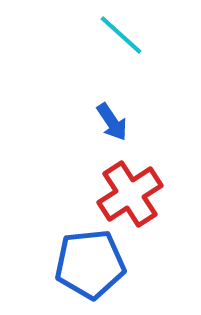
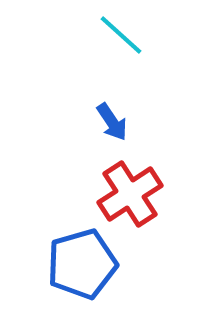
blue pentagon: moved 8 px left; rotated 10 degrees counterclockwise
